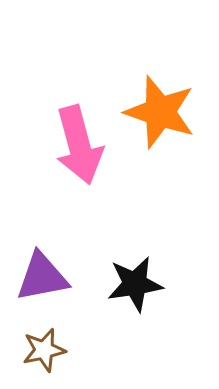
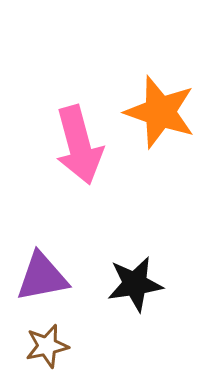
brown star: moved 3 px right, 4 px up
